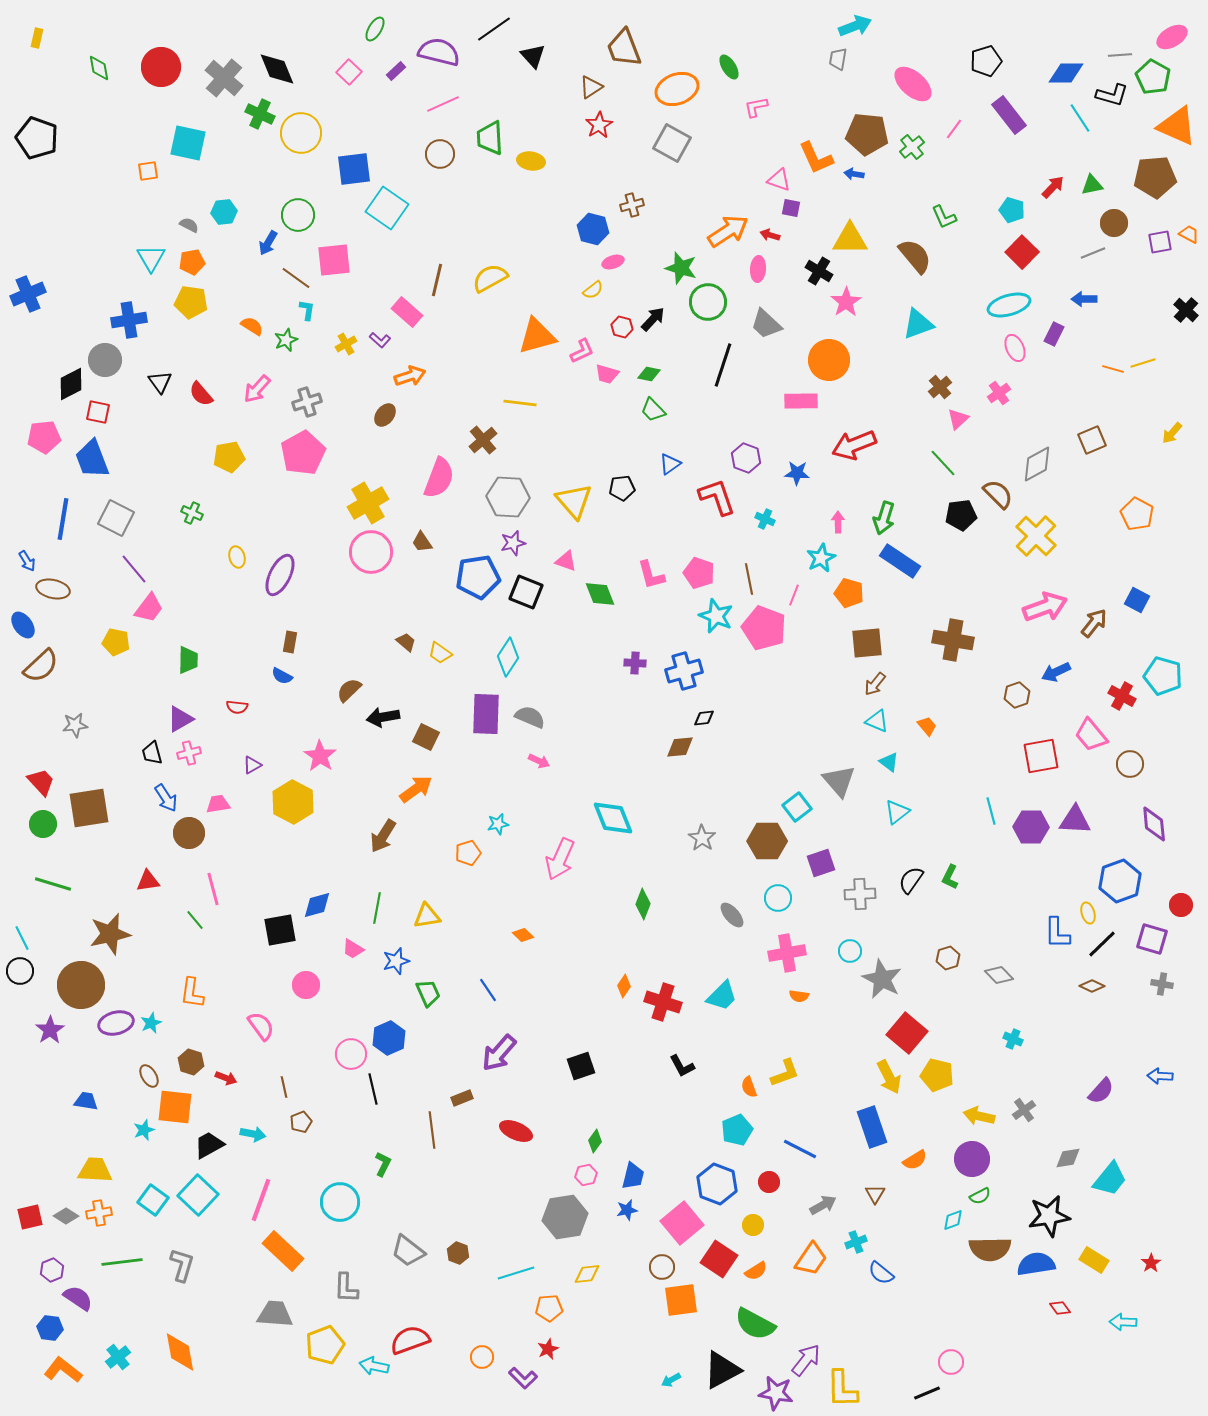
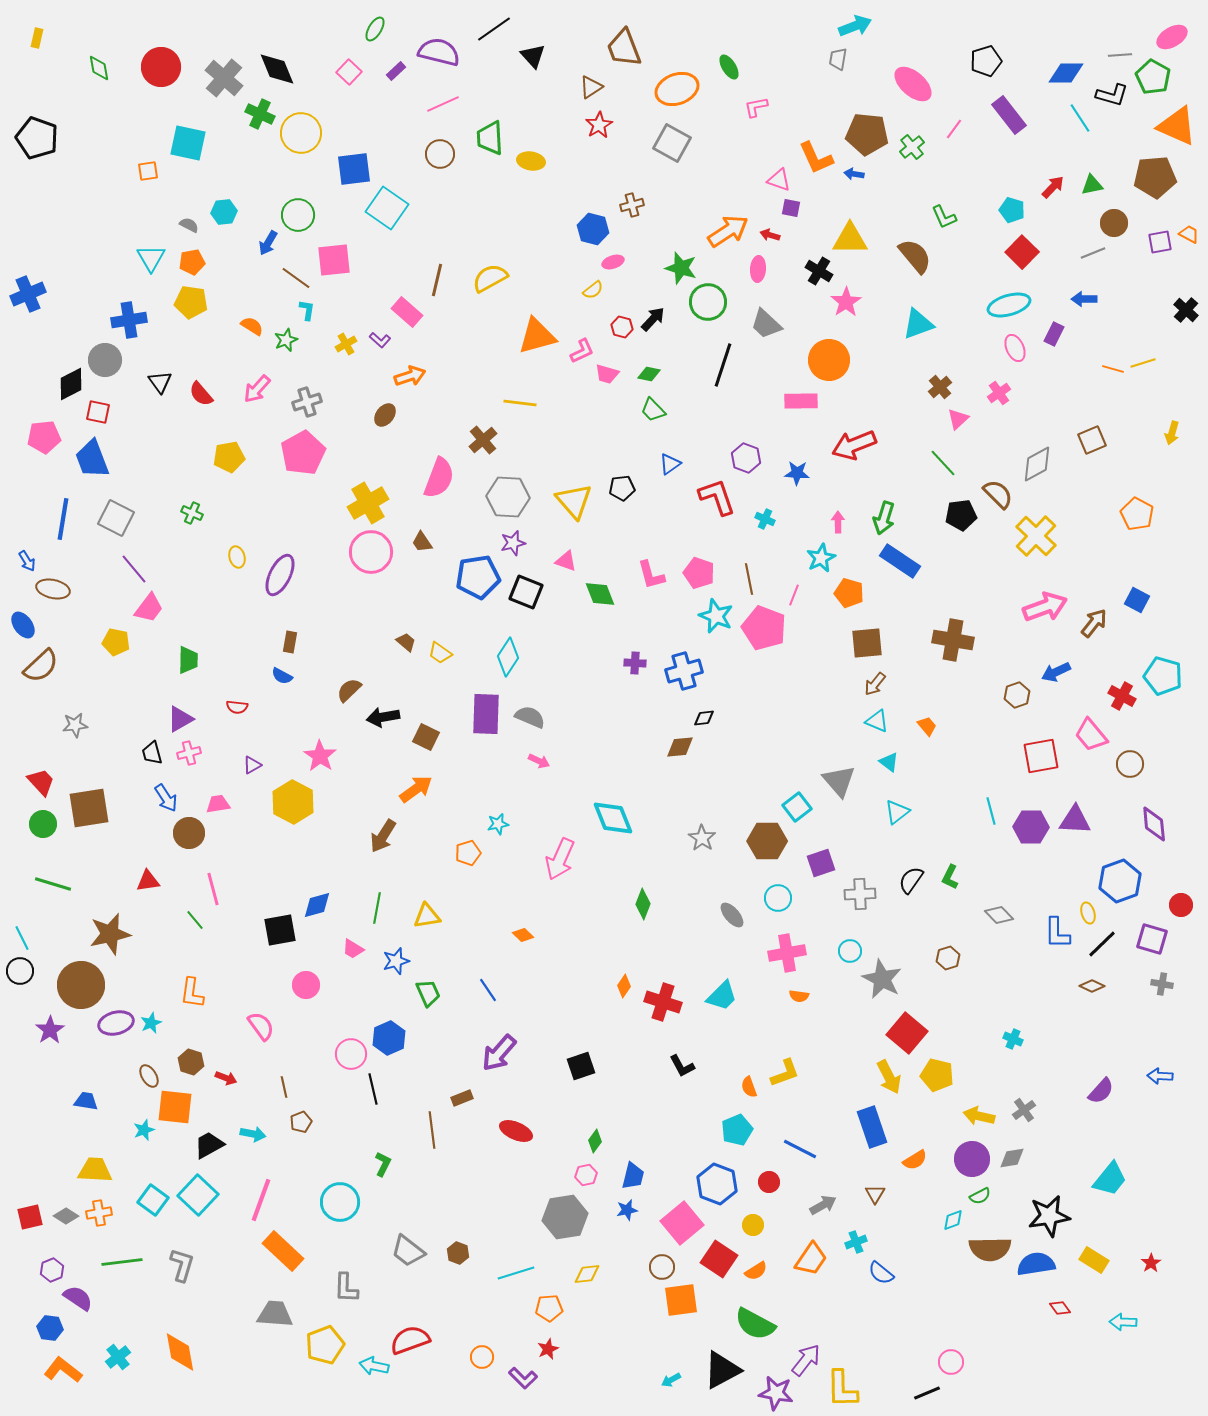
yellow arrow at (1172, 433): rotated 25 degrees counterclockwise
gray diamond at (999, 975): moved 60 px up
gray diamond at (1068, 1158): moved 56 px left
